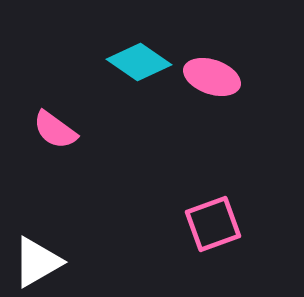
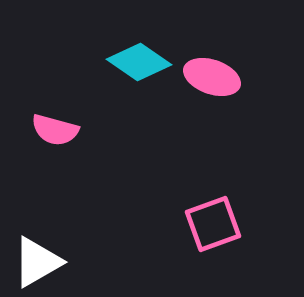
pink semicircle: rotated 21 degrees counterclockwise
